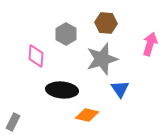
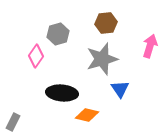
brown hexagon: rotated 10 degrees counterclockwise
gray hexagon: moved 8 px left; rotated 15 degrees clockwise
pink arrow: moved 2 px down
pink diamond: rotated 30 degrees clockwise
black ellipse: moved 3 px down
